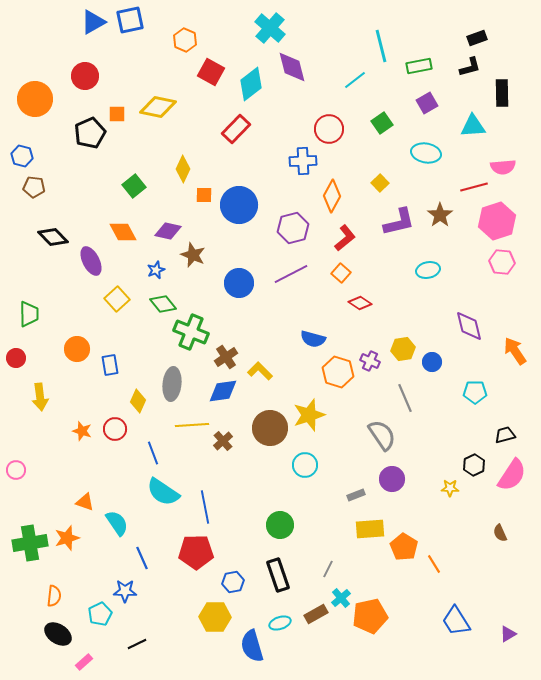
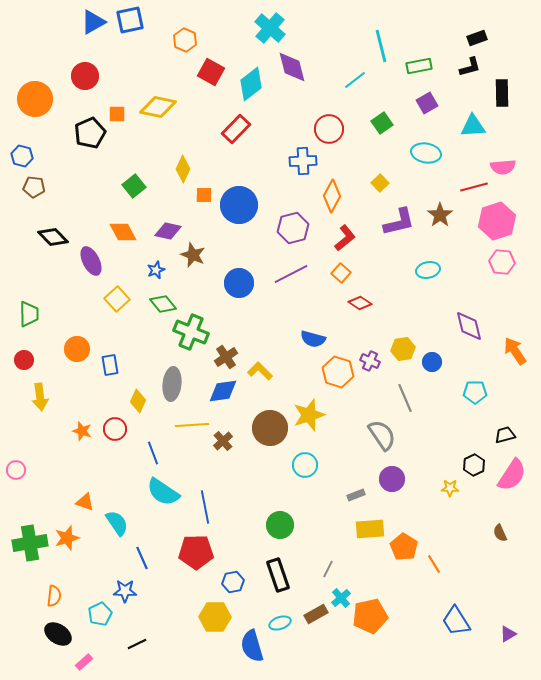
red circle at (16, 358): moved 8 px right, 2 px down
